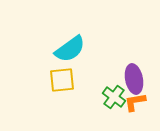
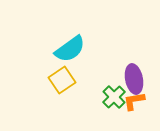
yellow square: rotated 28 degrees counterclockwise
green cross: rotated 10 degrees clockwise
orange L-shape: moved 1 px left, 1 px up
